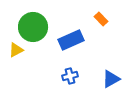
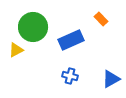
blue cross: rotated 28 degrees clockwise
